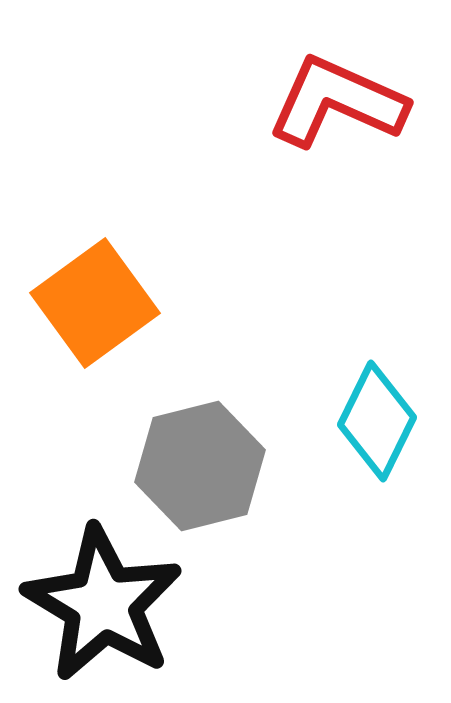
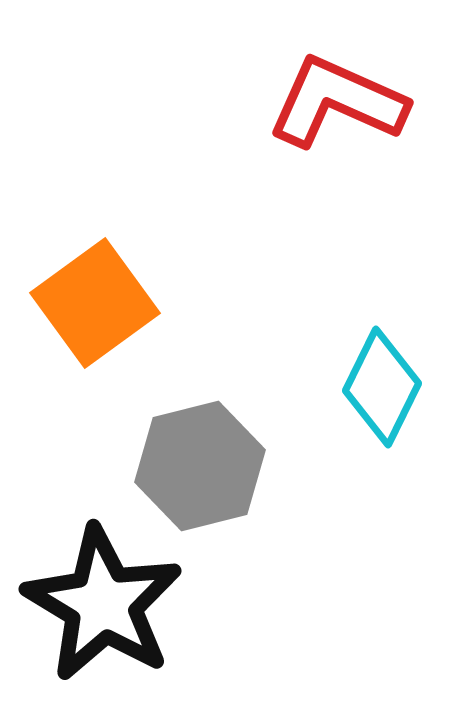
cyan diamond: moved 5 px right, 34 px up
